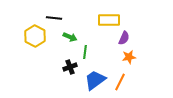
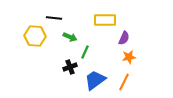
yellow rectangle: moved 4 px left
yellow hexagon: rotated 25 degrees counterclockwise
green line: rotated 16 degrees clockwise
orange line: moved 4 px right
